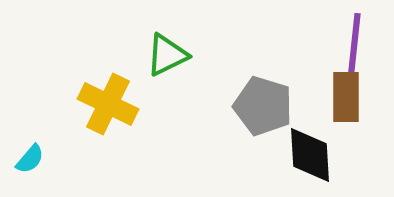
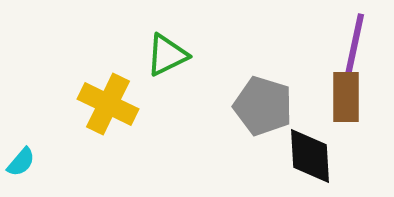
purple line: rotated 6 degrees clockwise
black diamond: moved 1 px down
cyan semicircle: moved 9 px left, 3 px down
